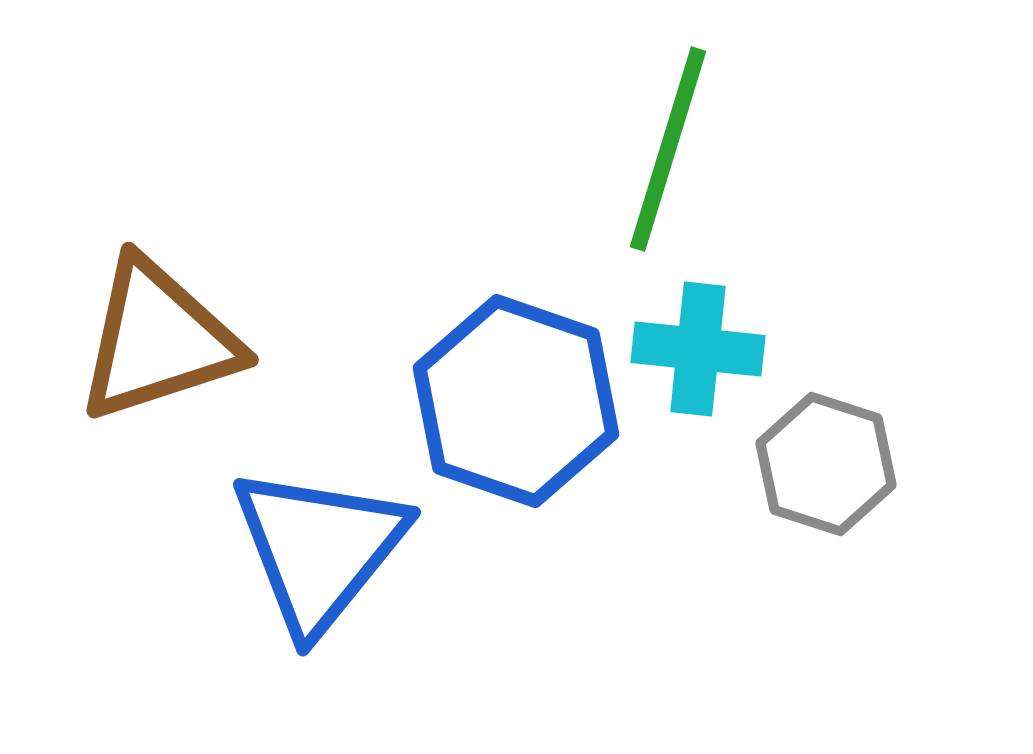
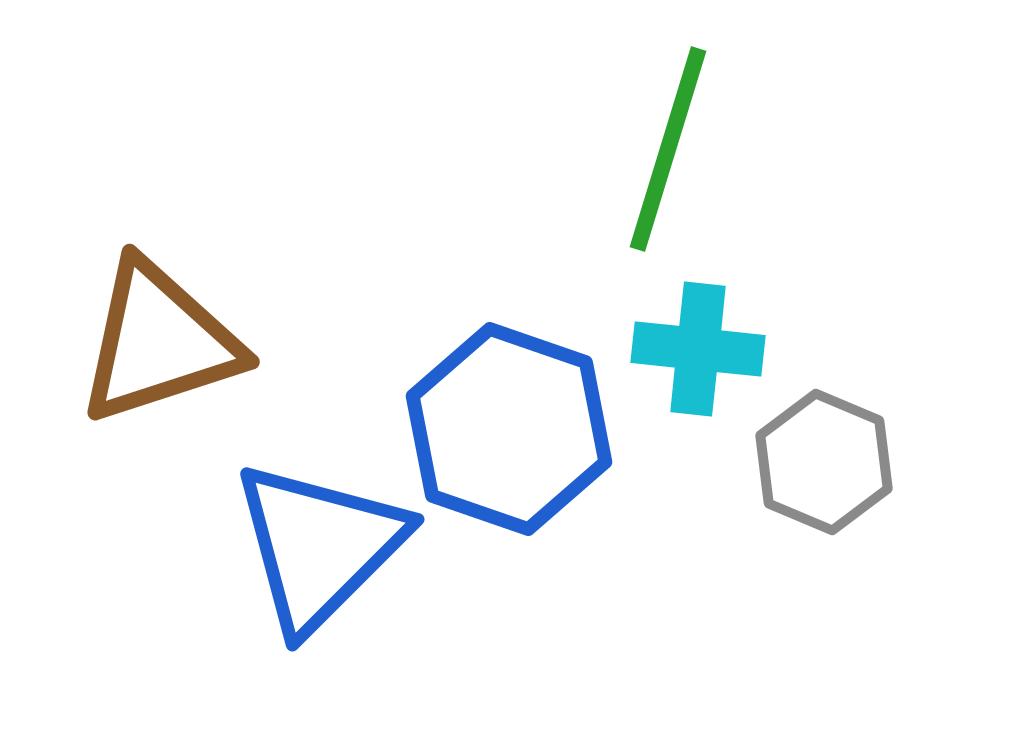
brown triangle: moved 1 px right, 2 px down
blue hexagon: moved 7 px left, 28 px down
gray hexagon: moved 2 px left, 2 px up; rotated 5 degrees clockwise
blue triangle: moved 3 px up; rotated 6 degrees clockwise
